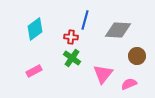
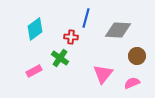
blue line: moved 1 px right, 2 px up
green cross: moved 12 px left
pink semicircle: moved 3 px right, 1 px up
